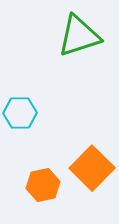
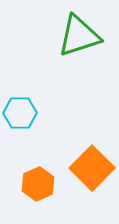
orange hexagon: moved 5 px left, 1 px up; rotated 12 degrees counterclockwise
